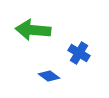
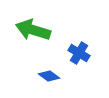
green arrow: rotated 12 degrees clockwise
